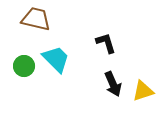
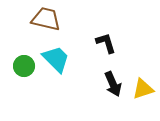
brown trapezoid: moved 10 px right
yellow triangle: moved 2 px up
